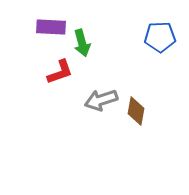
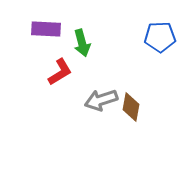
purple rectangle: moved 5 px left, 2 px down
red L-shape: rotated 12 degrees counterclockwise
brown diamond: moved 5 px left, 4 px up
